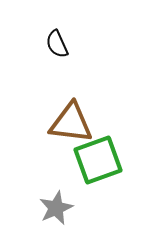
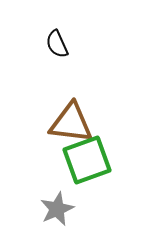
green square: moved 11 px left
gray star: moved 1 px right, 1 px down
